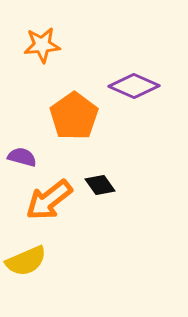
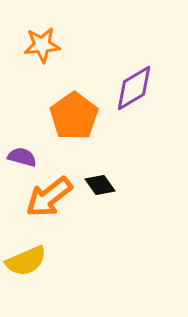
purple diamond: moved 2 px down; rotated 54 degrees counterclockwise
orange arrow: moved 3 px up
